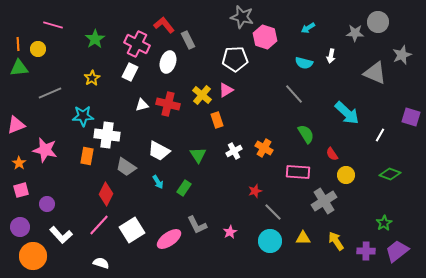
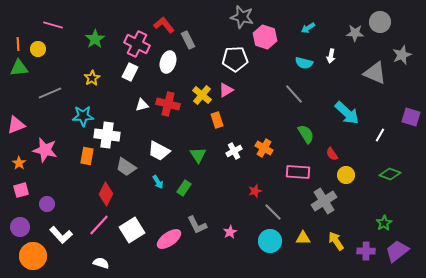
gray circle at (378, 22): moved 2 px right
